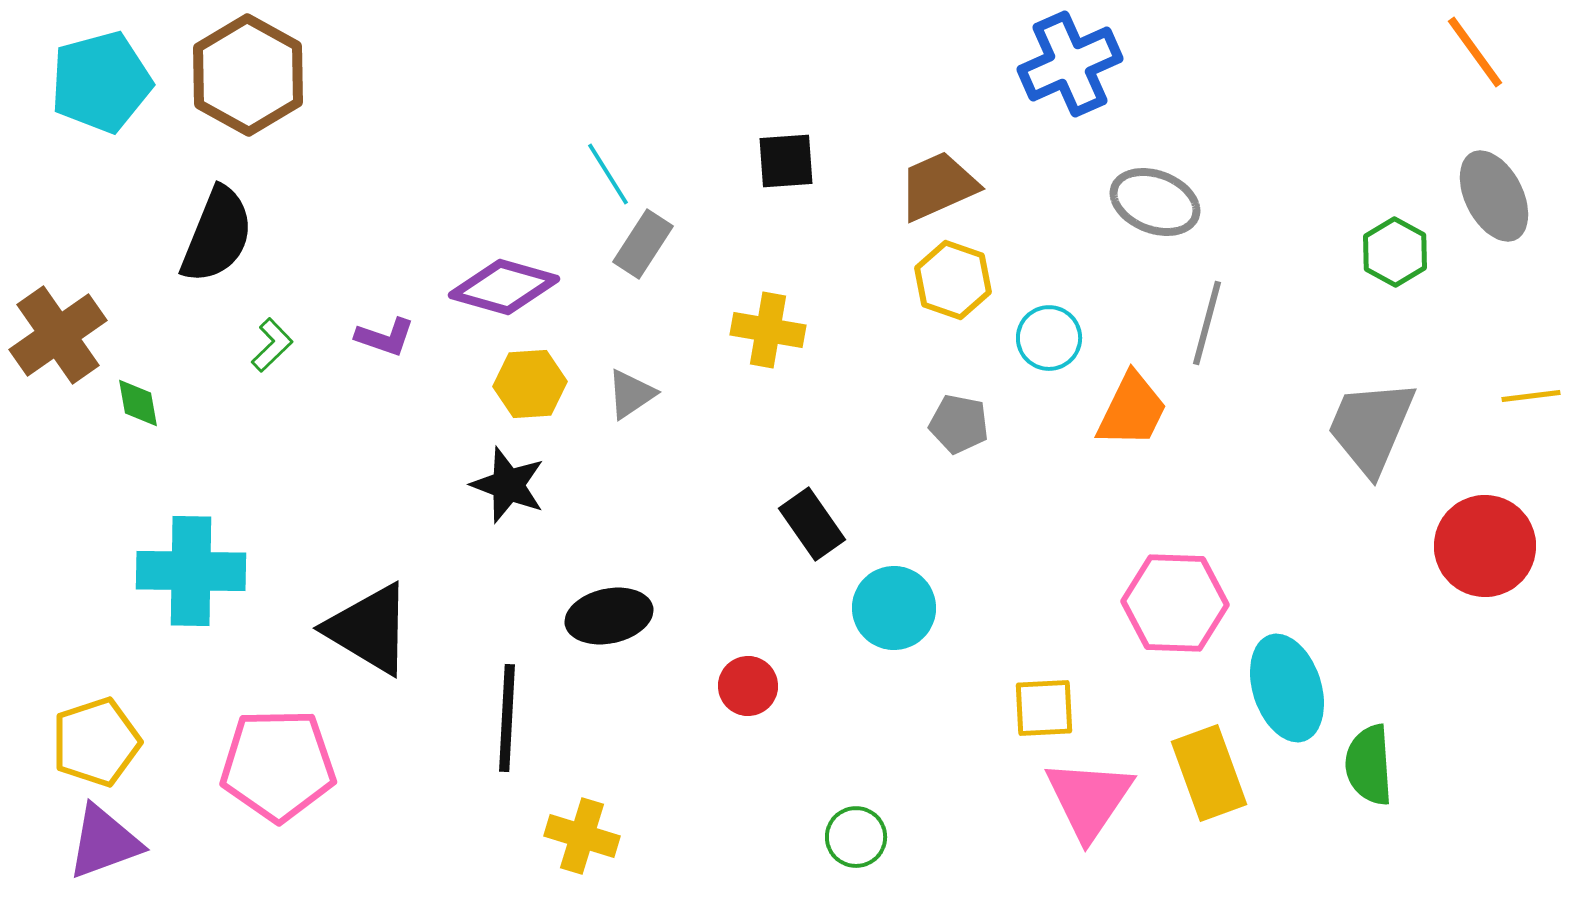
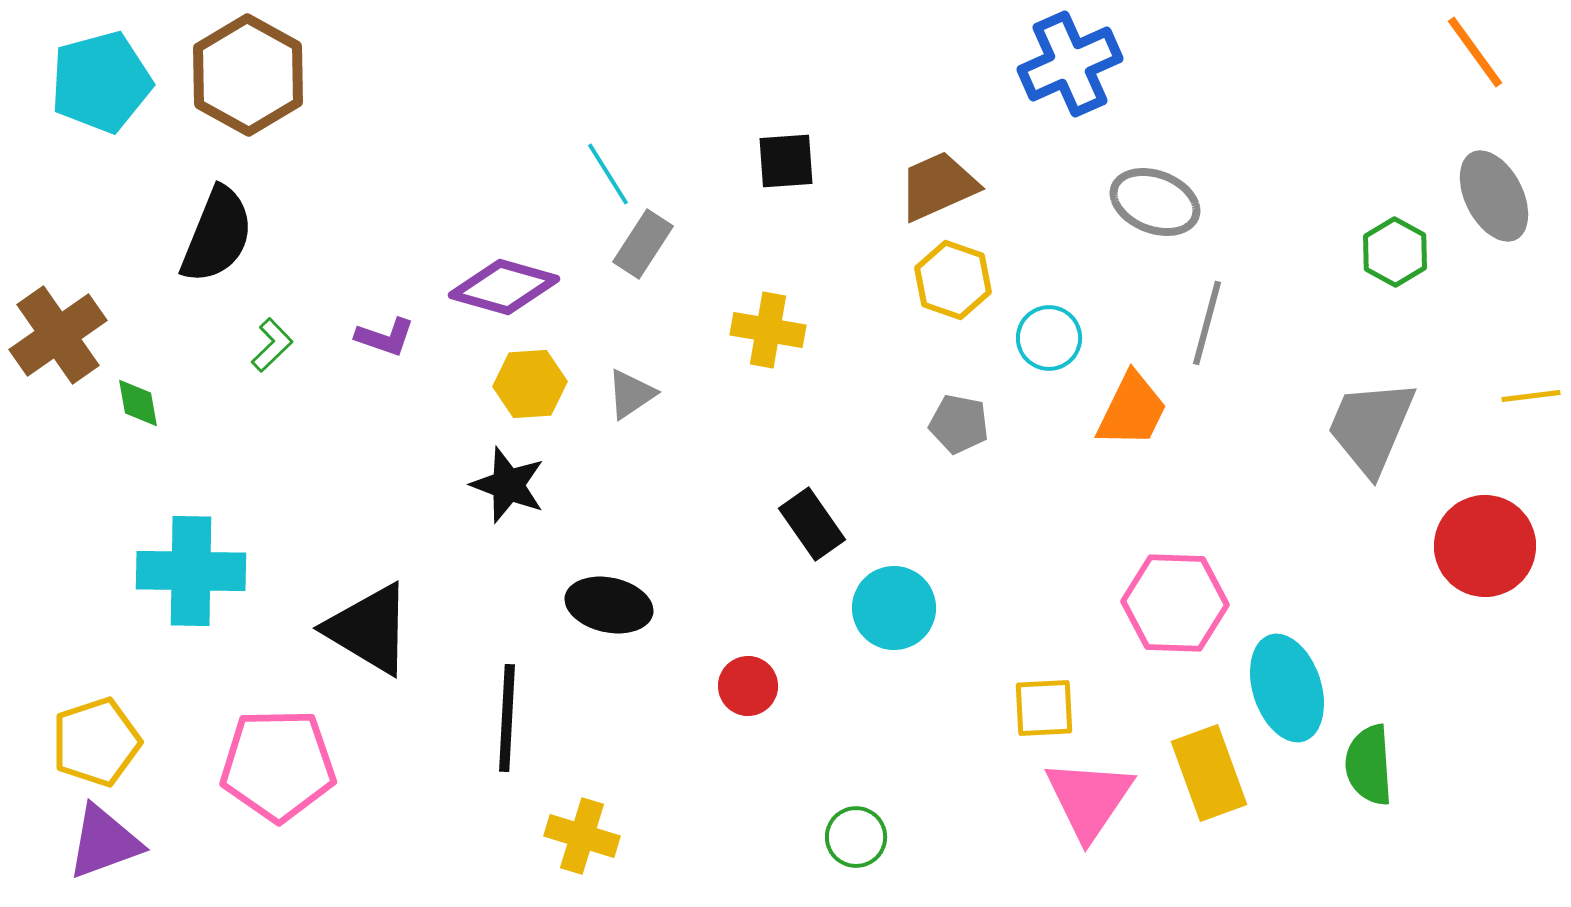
black ellipse at (609, 616): moved 11 px up; rotated 24 degrees clockwise
